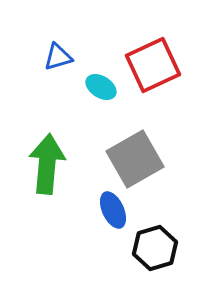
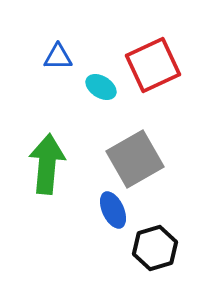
blue triangle: rotated 16 degrees clockwise
